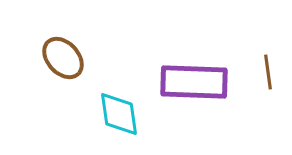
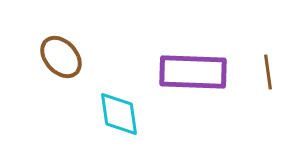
brown ellipse: moved 2 px left, 1 px up
purple rectangle: moved 1 px left, 10 px up
